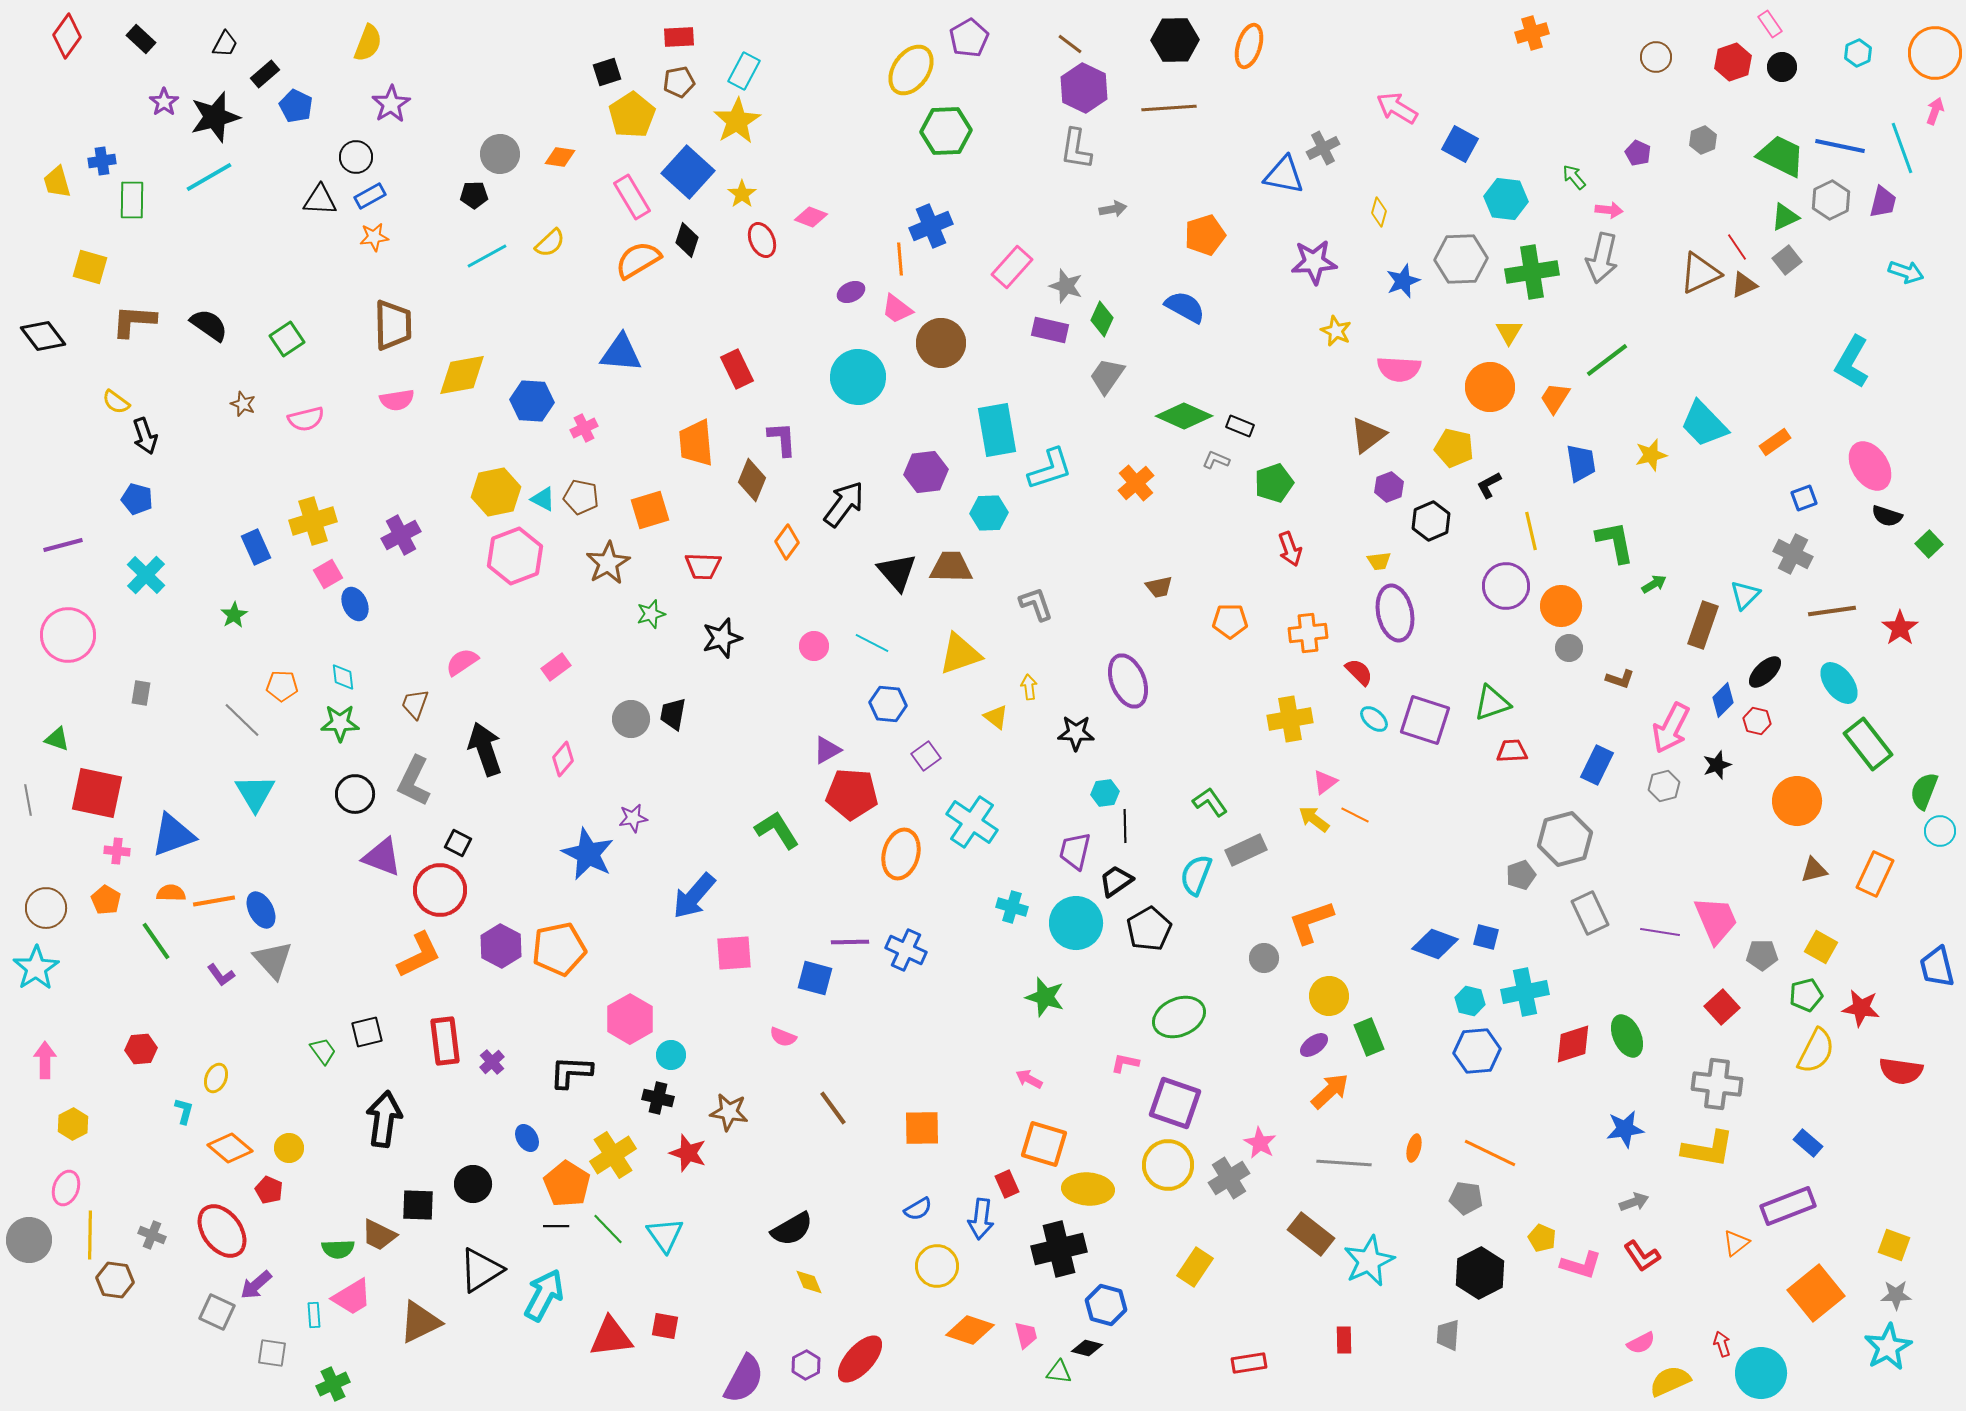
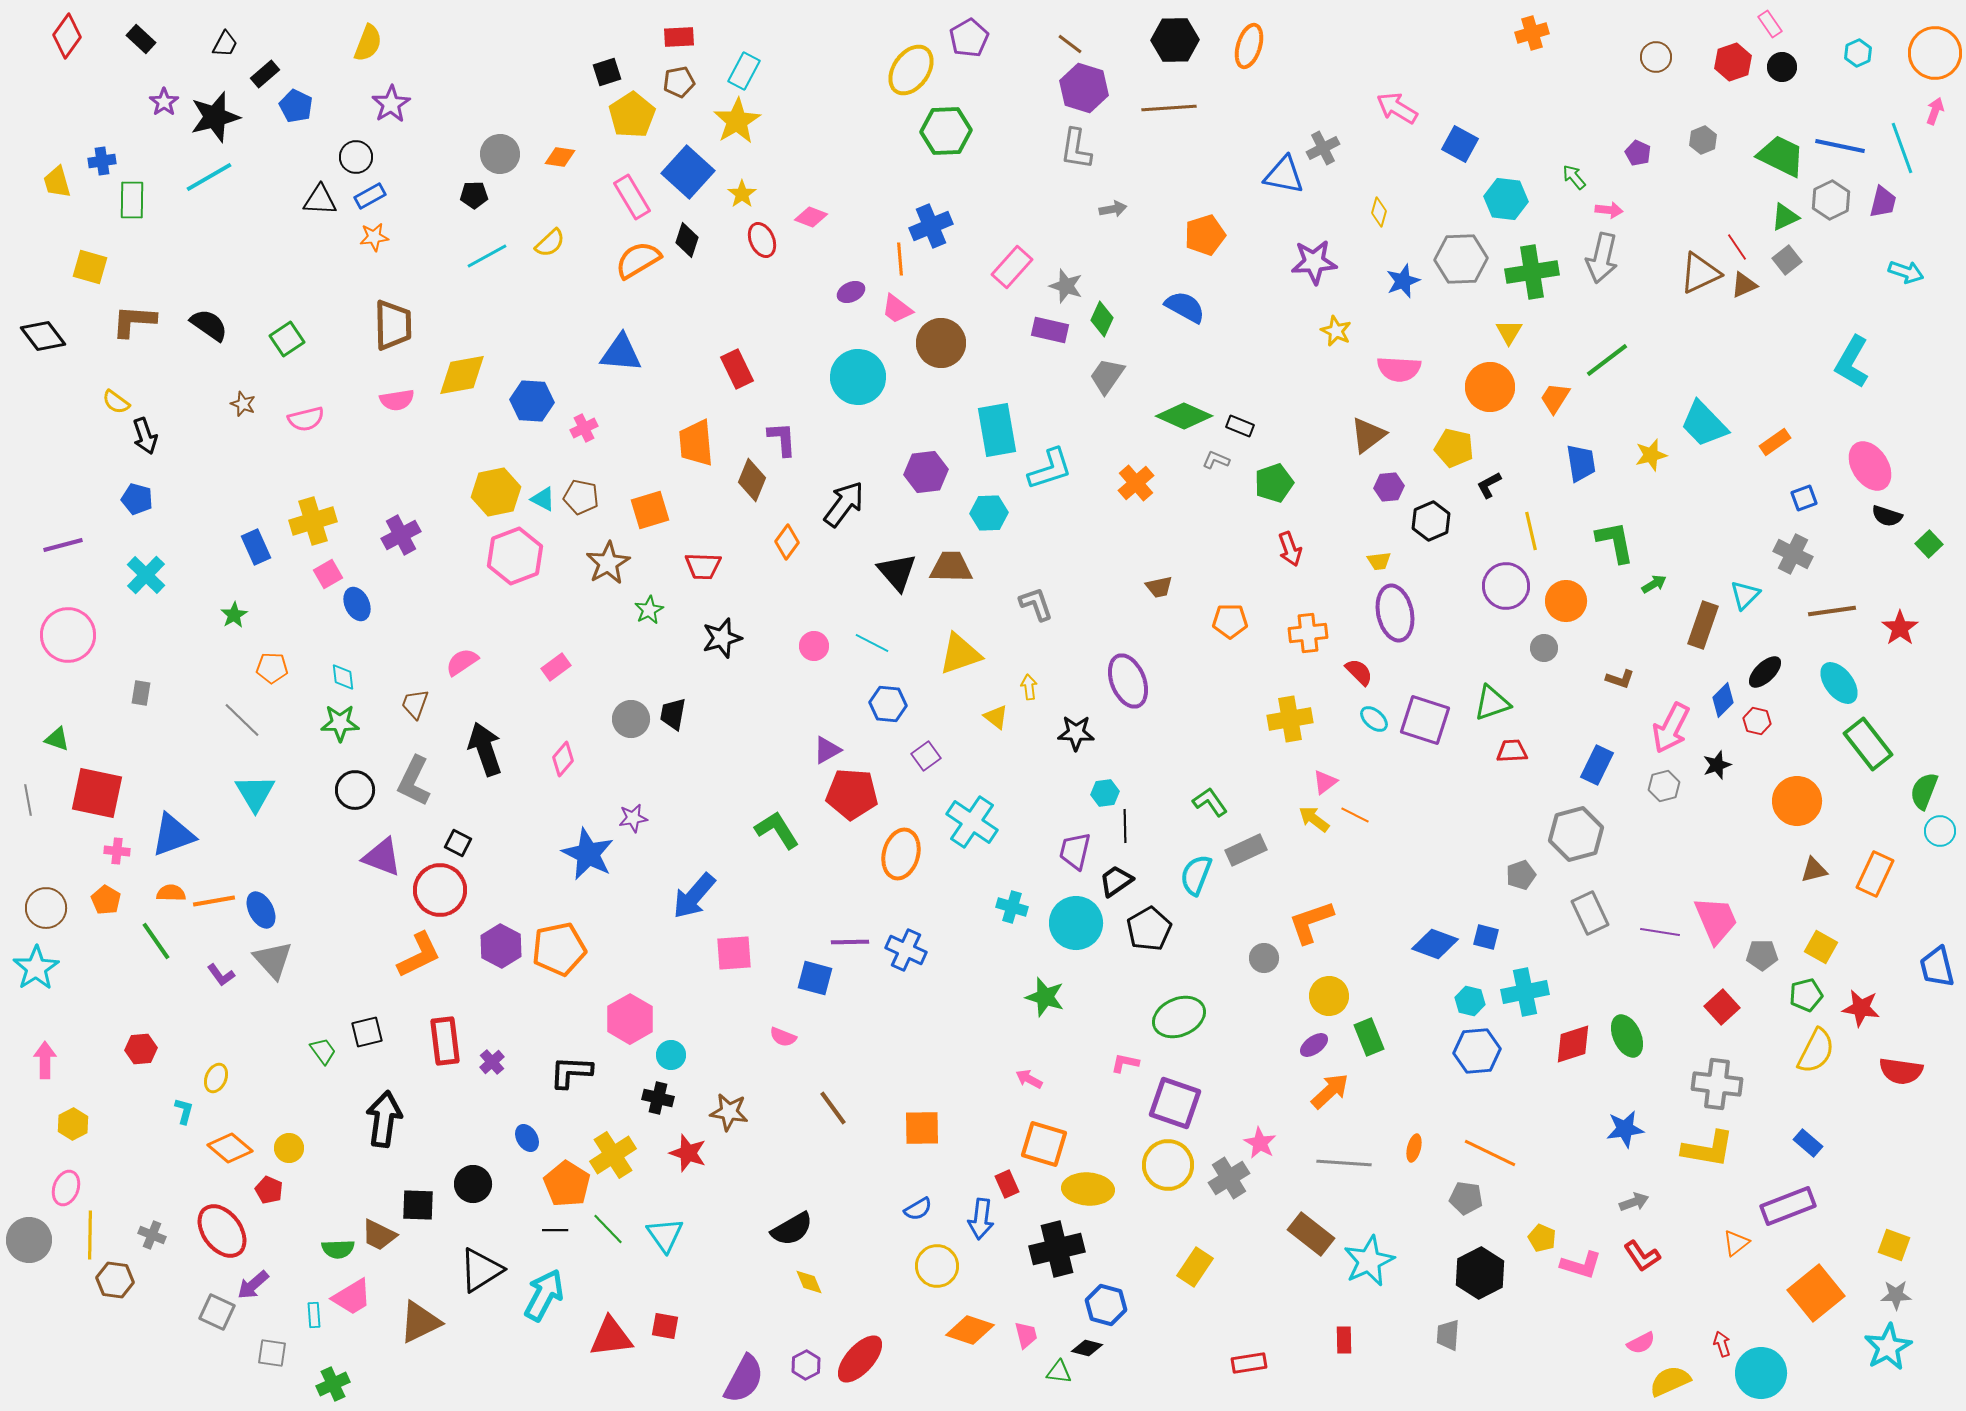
purple hexagon at (1084, 88): rotated 9 degrees counterclockwise
purple hexagon at (1389, 487): rotated 16 degrees clockwise
blue ellipse at (355, 604): moved 2 px right
orange circle at (1561, 606): moved 5 px right, 5 px up
green star at (651, 614): moved 2 px left, 4 px up; rotated 12 degrees counterclockwise
gray circle at (1569, 648): moved 25 px left
orange pentagon at (282, 686): moved 10 px left, 18 px up
black circle at (355, 794): moved 4 px up
gray hexagon at (1565, 839): moved 11 px right, 5 px up
black line at (556, 1226): moved 1 px left, 4 px down
black cross at (1059, 1249): moved 2 px left
purple arrow at (256, 1285): moved 3 px left
